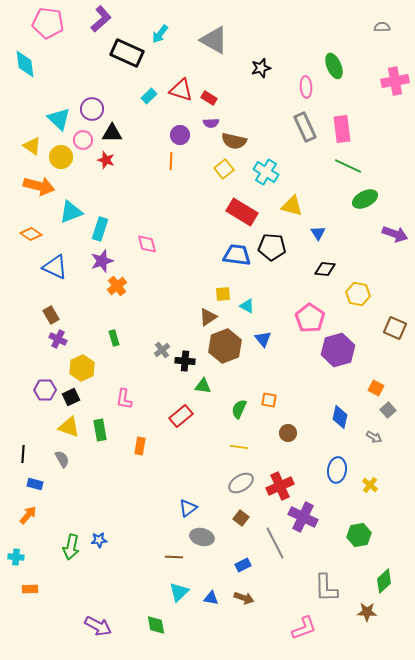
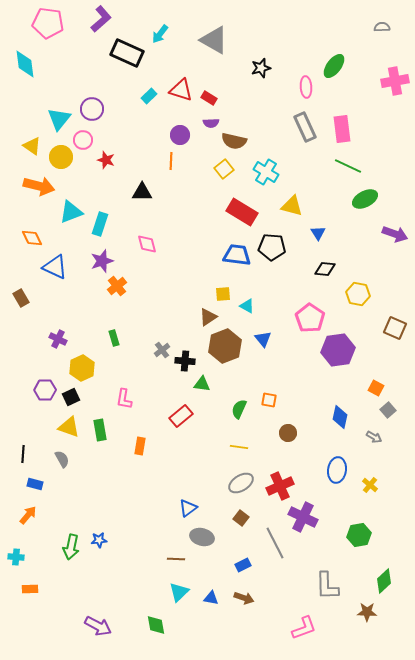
green ellipse at (334, 66): rotated 60 degrees clockwise
cyan triangle at (59, 119): rotated 25 degrees clockwise
black triangle at (112, 133): moved 30 px right, 59 px down
cyan rectangle at (100, 229): moved 5 px up
orange diamond at (31, 234): moved 1 px right, 4 px down; rotated 30 degrees clockwise
brown rectangle at (51, 315): moved 30 px left, 17 px up
purple hexagon at (338, 350): rotated 8 degrees clockwise
green triangle at (203, 386): moved 1 px left, 2 px up
brown line at (174, 557): moved 2 px right, 2 px down
gray L-shape at (326, 588): moved 1 px right, 2 px up
